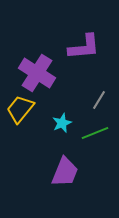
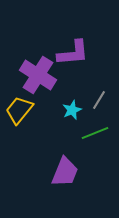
purple L-shape: moved 11 px left, 6 px down
purple cross: moved 1 px right, 2 px down
yellow trapezoid: moved 1 px left, 1 px down
cyan star: moved 10 px right, 13 px up
